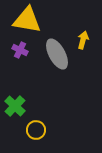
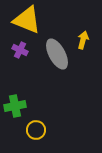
yellow triangle: rotated 12 degrees clockwise
green cross: rotated 35 degrees clockwise
